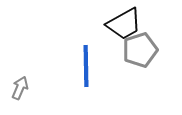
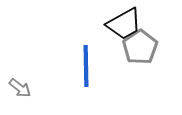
gray pentagon: moved 3 px up; rotated 16 degrees counterclockwise
gray arrow: rotated 105 degrees clockwise
